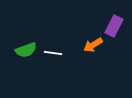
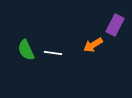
purple rectangle: moved 1 px right, 1 px up
green semicircle: rotated 85 degrees clockwise
